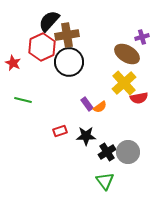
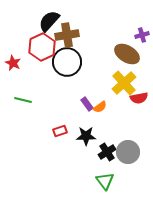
purple cross: moved 2 px up
black circle: moved 2 px left
